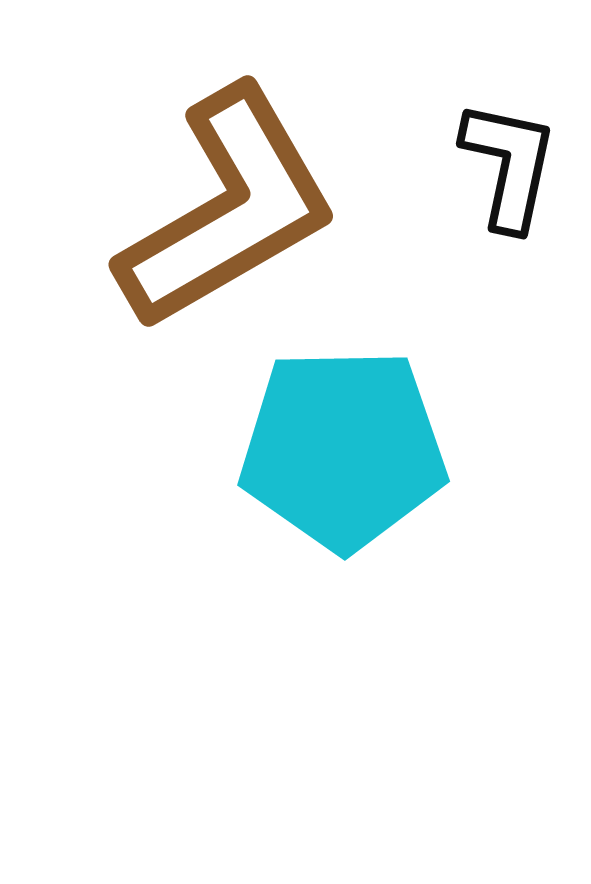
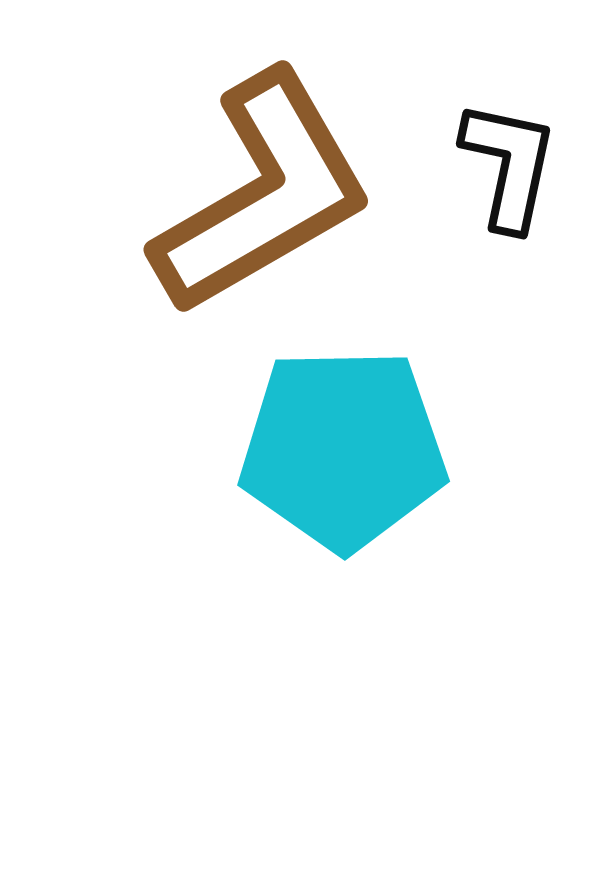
brown L-shape: moved 35 px right, 15 px up
